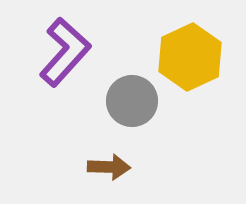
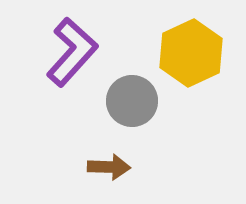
purple L-shape: moved 7 px right
yellow hexagon: moved 1 px right, 4 px up
